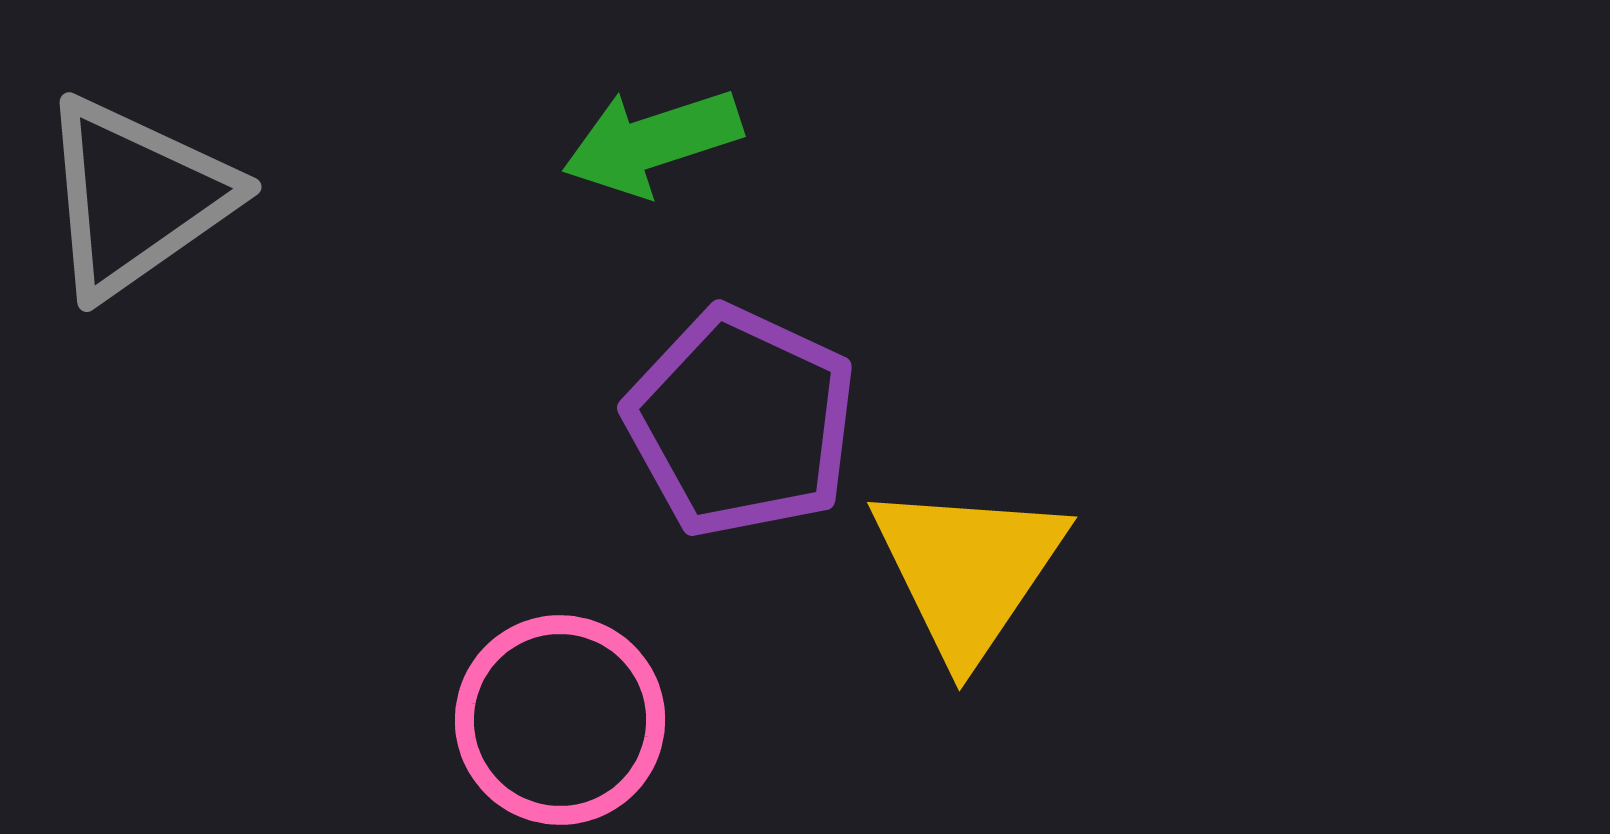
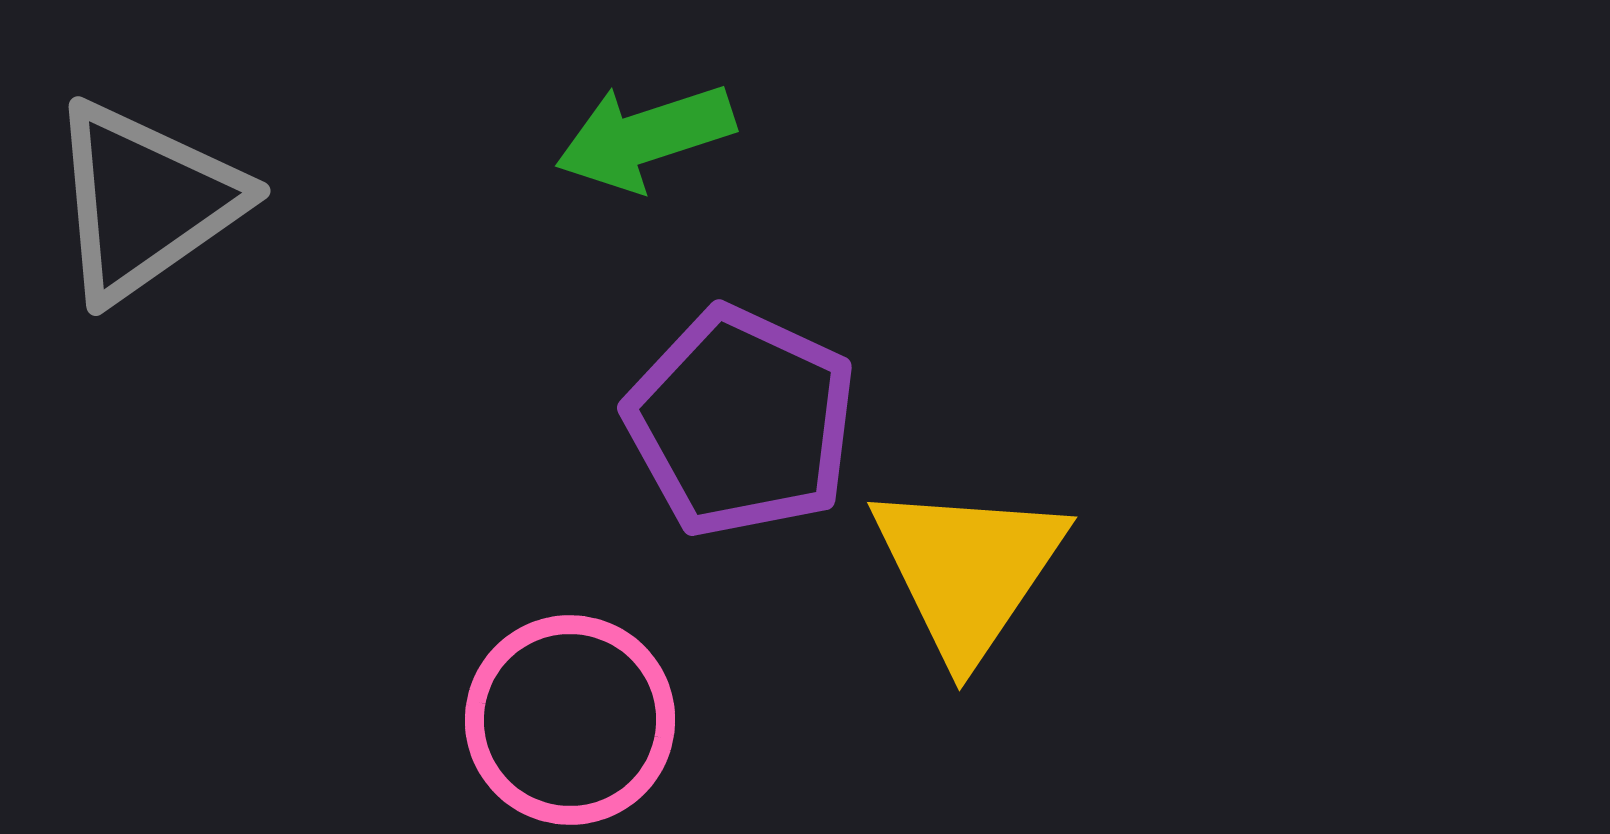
green arrow: moved 7 px left, 5 px up
gray triangle: moved 9 px right, 4 px down
pink circle: moved 10 px right
